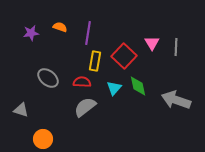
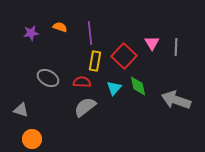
purple line: moved 2 px right; rotated 15 degrees counterclockwise
gray ellipse: rotated 10 degrees counterclockwise
orange circle: moved 11 px left
